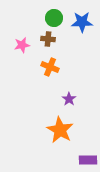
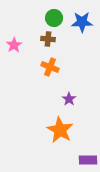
pink star: moved 8 px left; rotated 21 degrees counterclockwise
